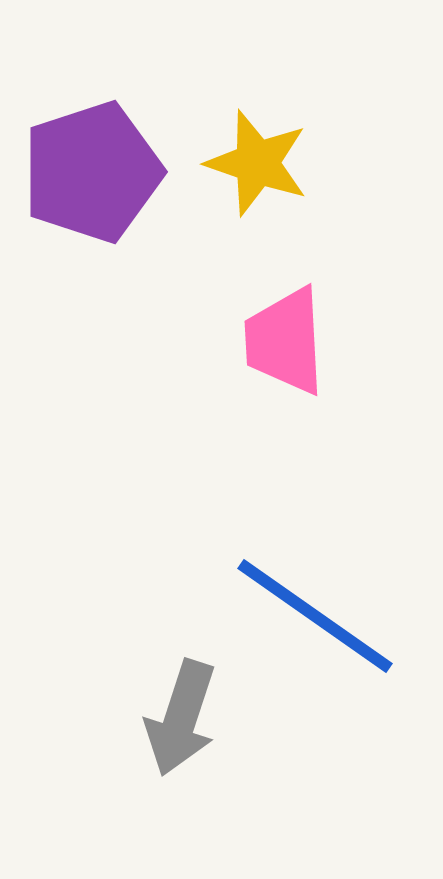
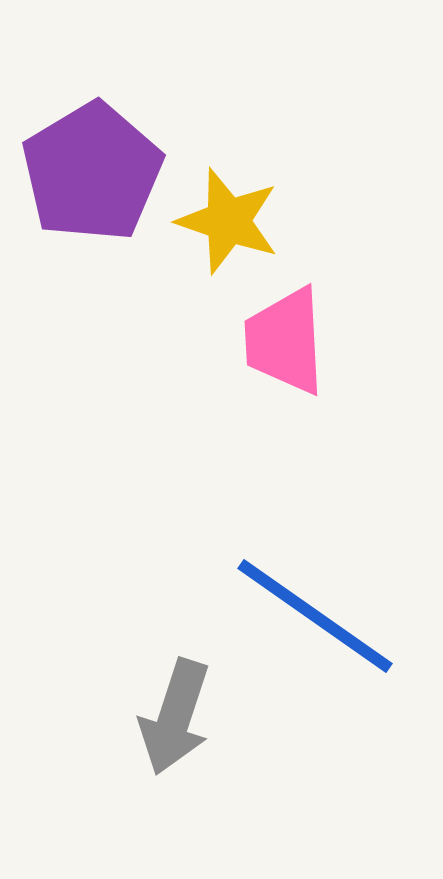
yellow star: moved 29 px left, 58 px down
purple pentagon: rotated 13 degrees counterclockwise
gray arrow: moved 6 px left, 1 px up
